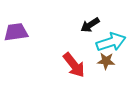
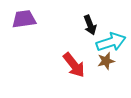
black arrow: rotated 78 degrees counterclockwise
purple trapezoid: moved 8 px right, 13 px up
brown star: rotated 18 degrees counterclockwise
